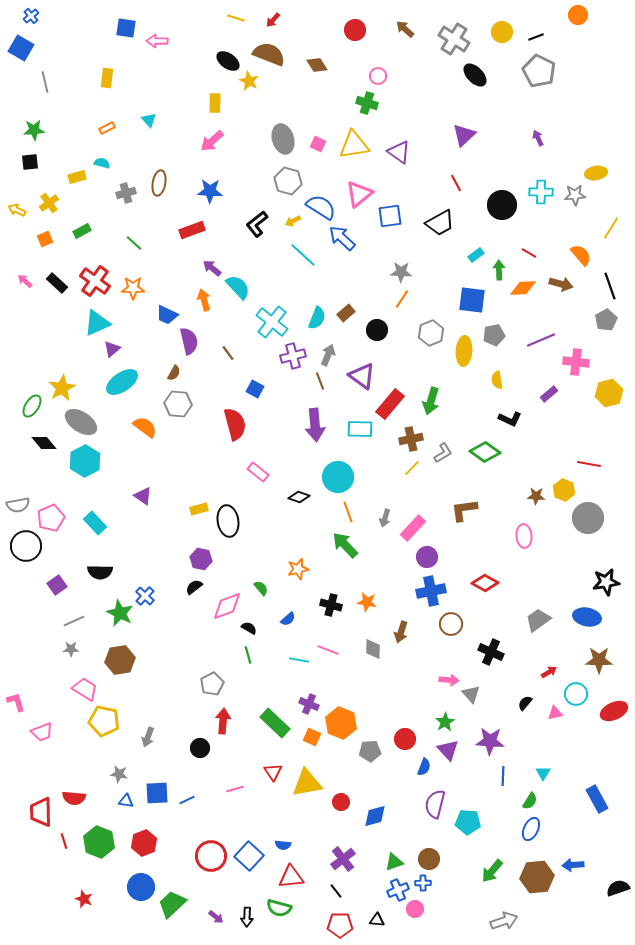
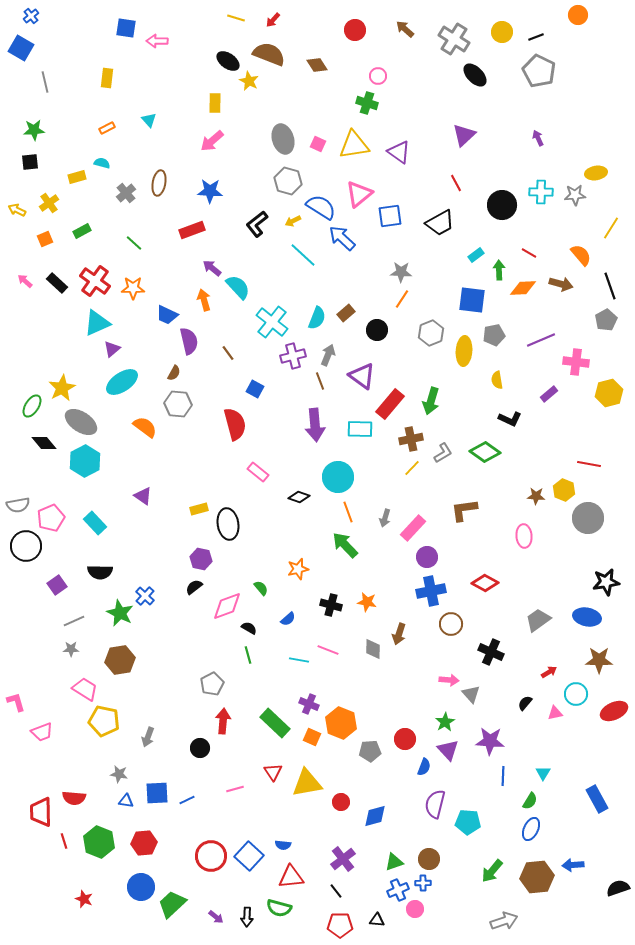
gray cross at (126, 193): rotated 24 degrees counterclockwise
black ellipse at (228, 521): moved 3 px down
brown arrow at (401, 632): moved 2 px left, 2 px down
red hexagon at (144, 843): rotated 15 degrees clockwise
